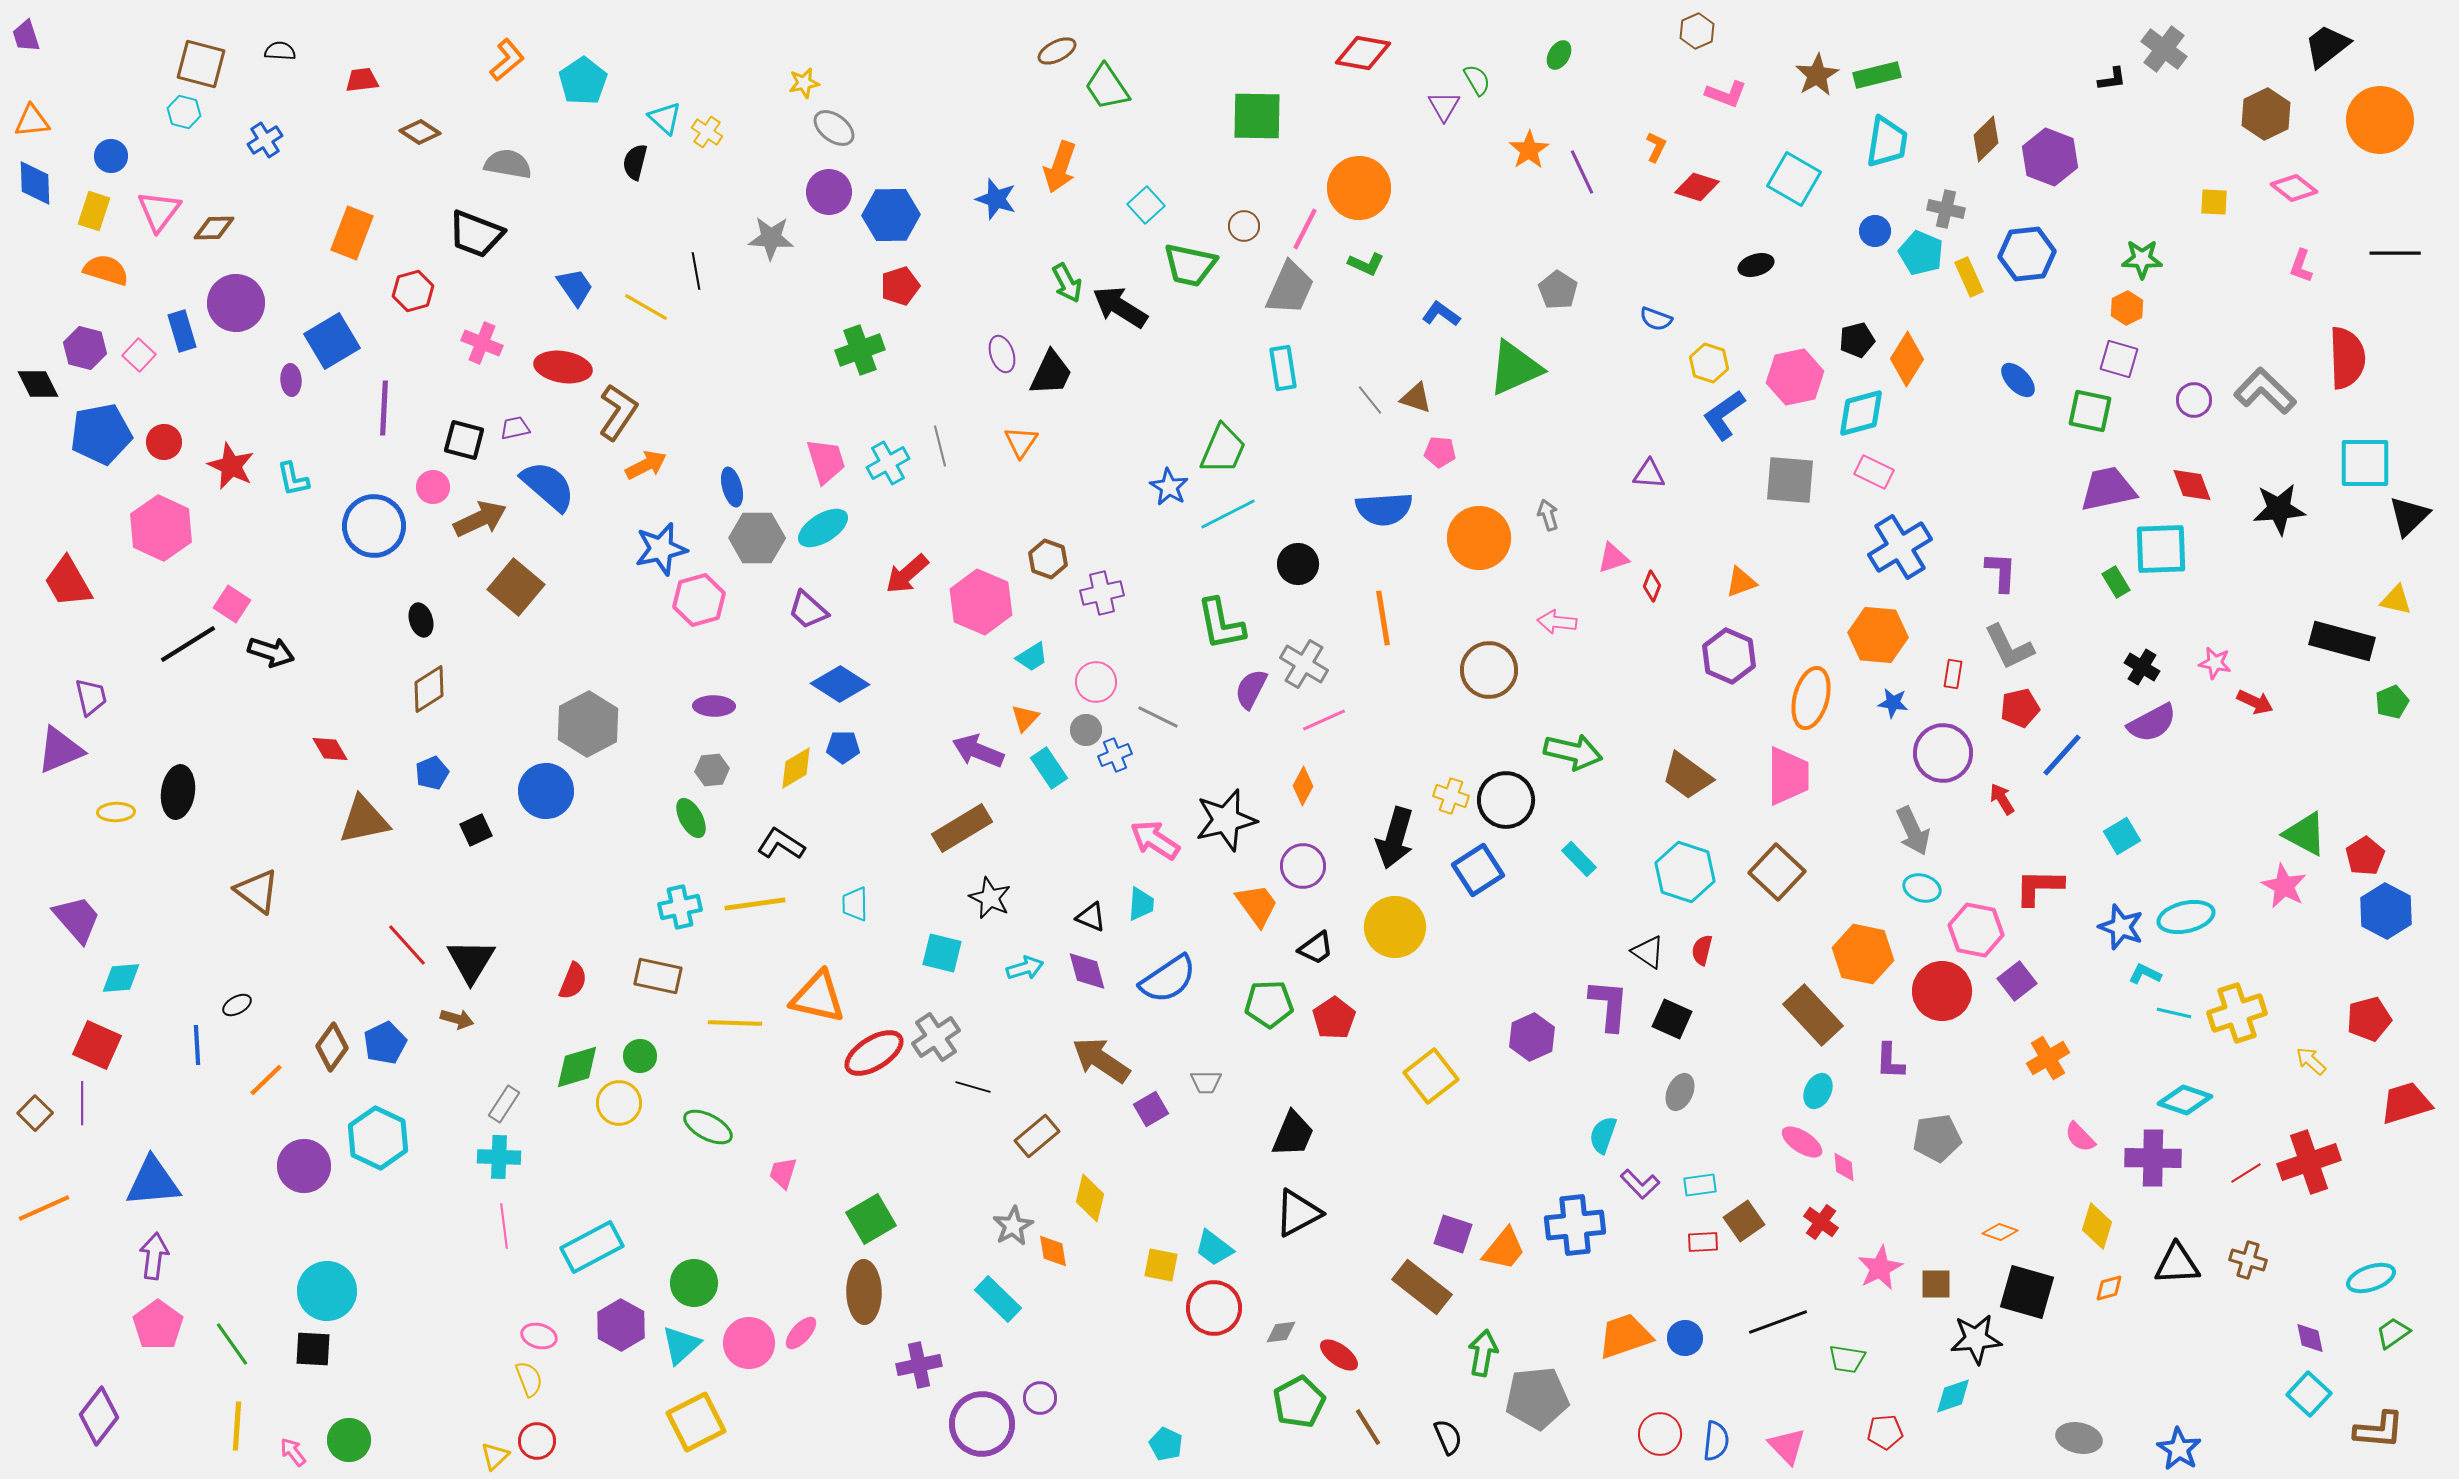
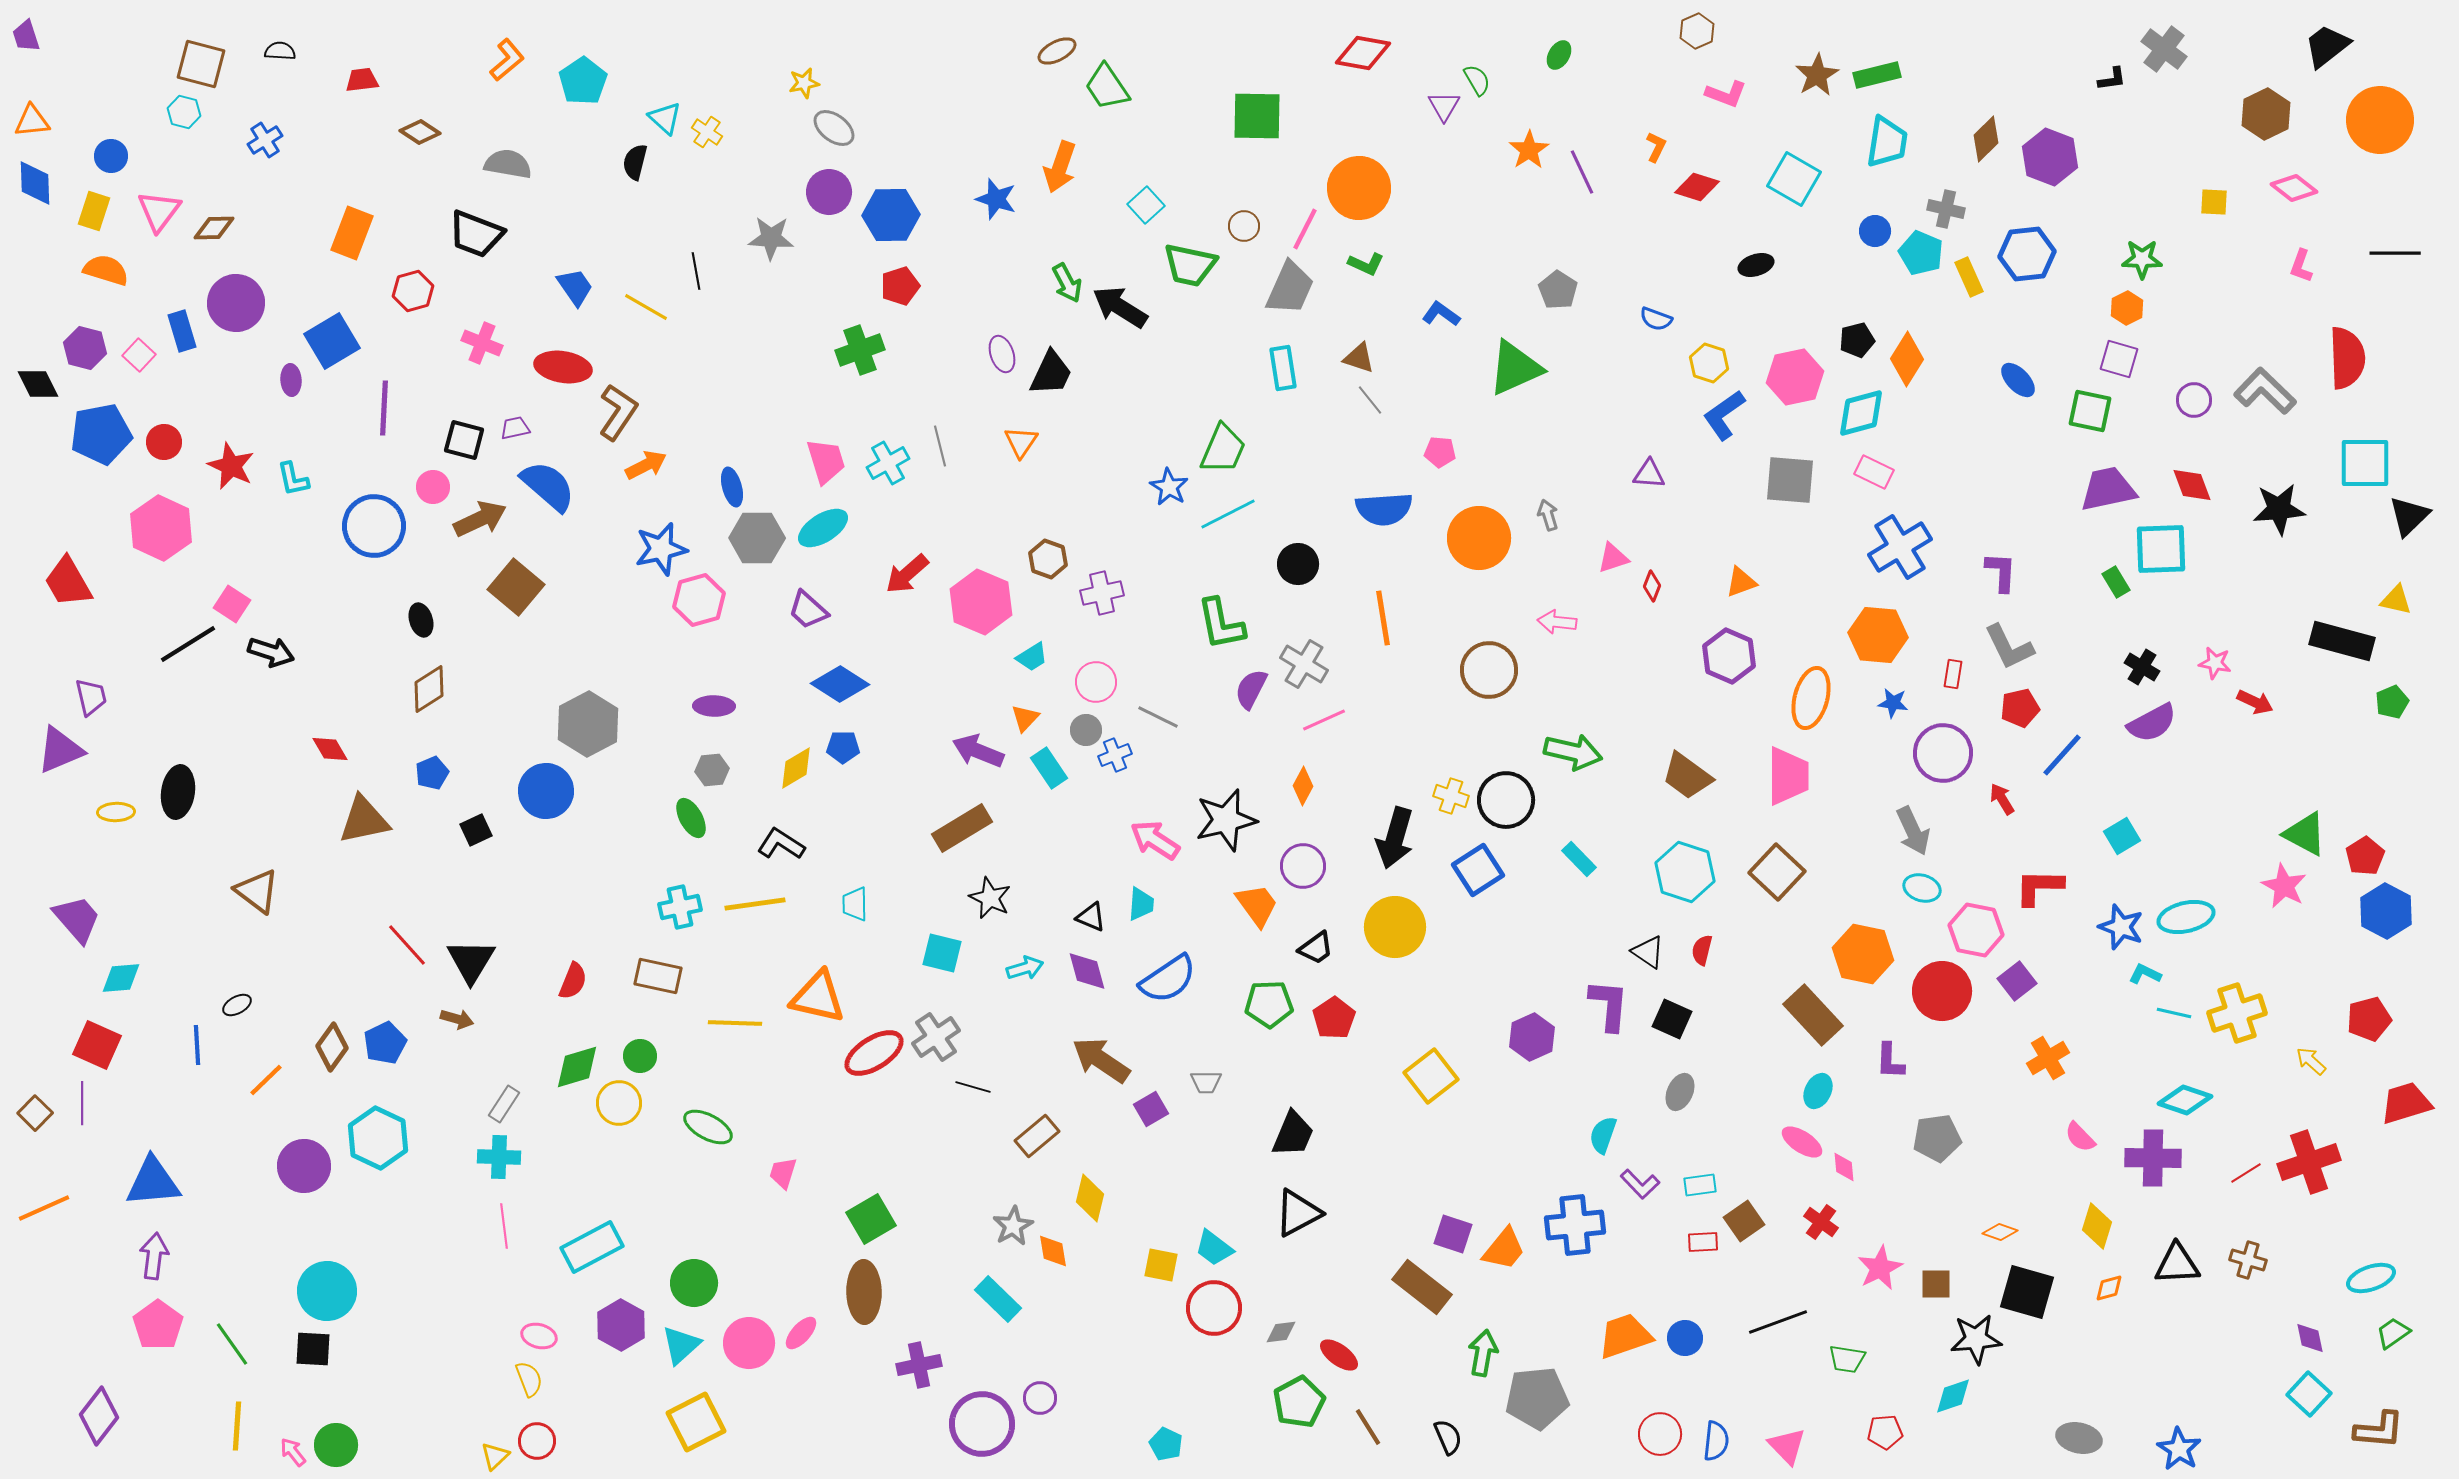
brown triangle at (1416, 398): moved 57 px left, 40 px up
green circle at (349, 1440): moved 13 px left, 5 px down
